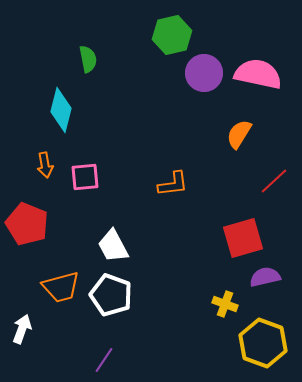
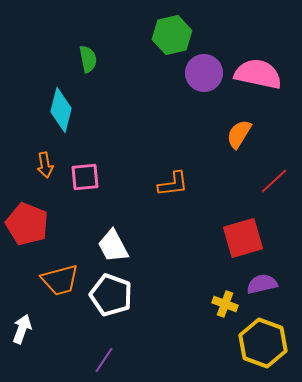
purple semicircle: moved 3 px left, 7 px down
orange trapezoid: moved 1 px left, 7 px up
